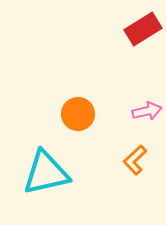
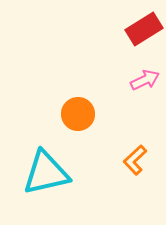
red rectangle: moved 1 px right
pink arrow: moved 2 px left, 31 px up; rotated 12 degrees counterclockwise
